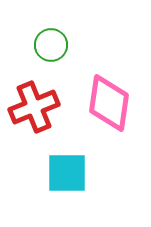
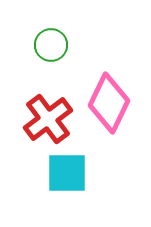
pink diamond: rotated 18 degrees clockwise
red cross: moved 14 px right, 12 px down; rotated 15 degrees counterclockwise
